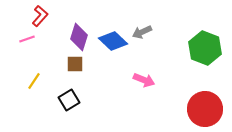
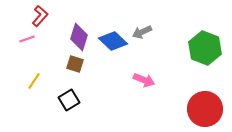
brown square: rotated 18 degrees clockwise
